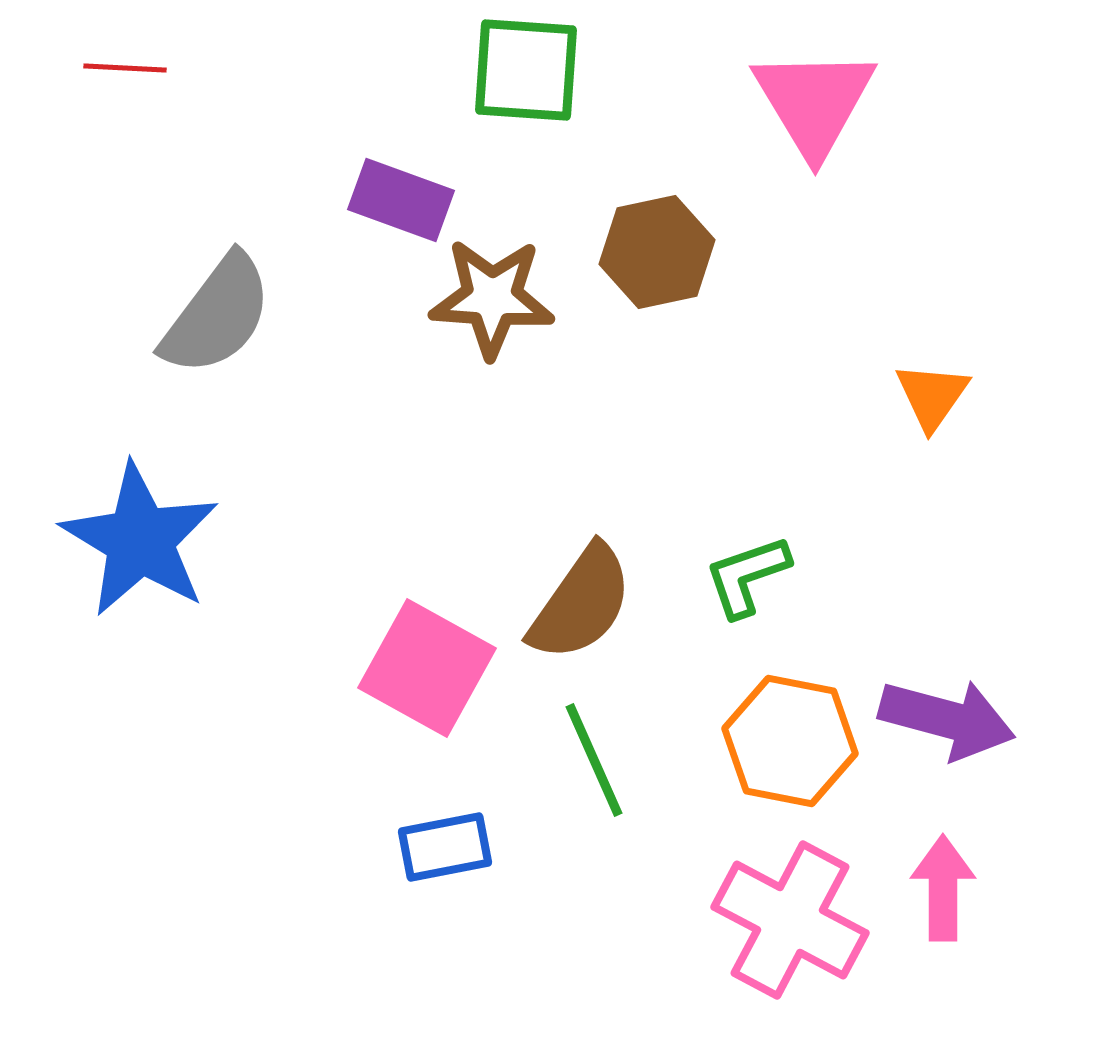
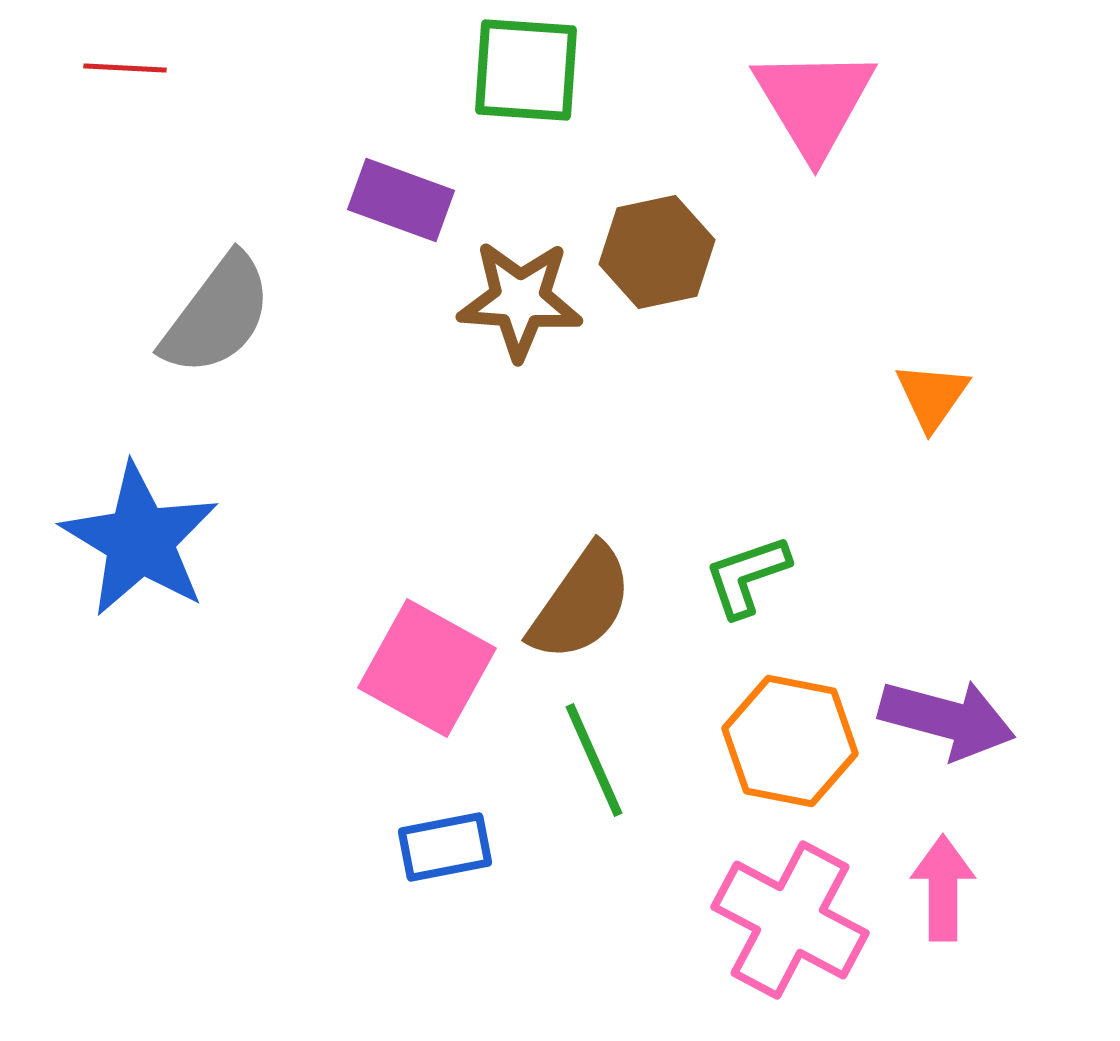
brown star: moved 28 px right, 2 px down
